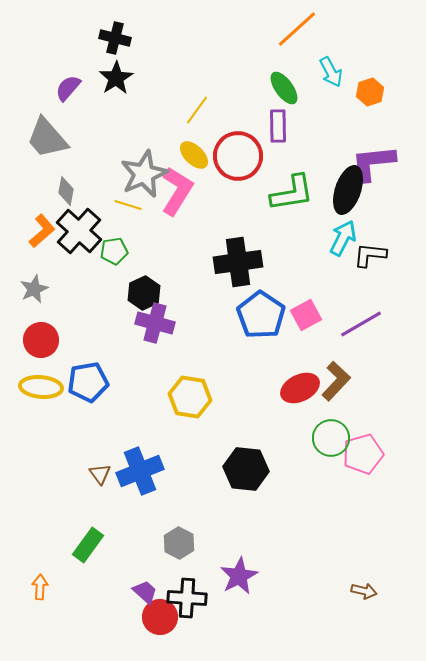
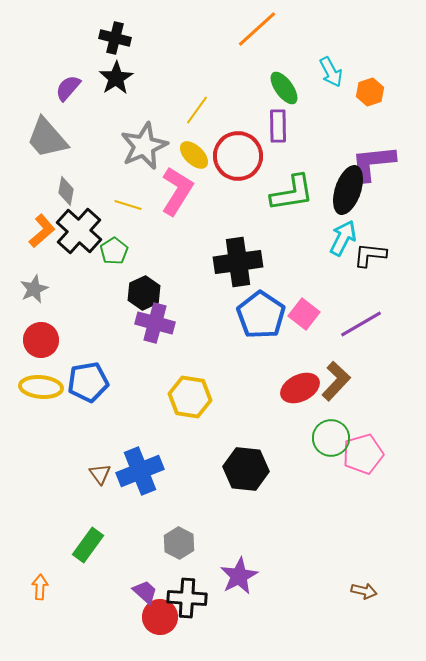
orange line at (297, 29): moved 40 px left
gray star at (144, 174): moved 28 px up
green pentagon at (114, 251): rotated 24 degrees counterclockwise
pink square at (306, 315): moved 2 px left, 1 px up; rotated 24 degrees counterclockwise
